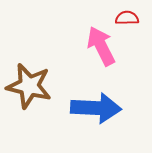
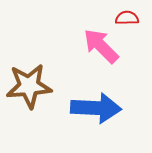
pink arrow: rotated 18 degrees counterclockwise
brown star: rotated 18 degrees counterclockwise
